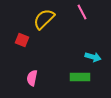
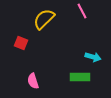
pink line: moved 1 px up
red square: moved 1 px left, 3 px down
pink semicircle: moved 1 px right, 3 px down; rotated 28 degrees counterclockwise
